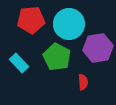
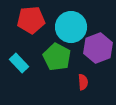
cyan circle: moved 2 px right, 3 px down
purple hexagon: rotated 12 degrees counterclockwise
